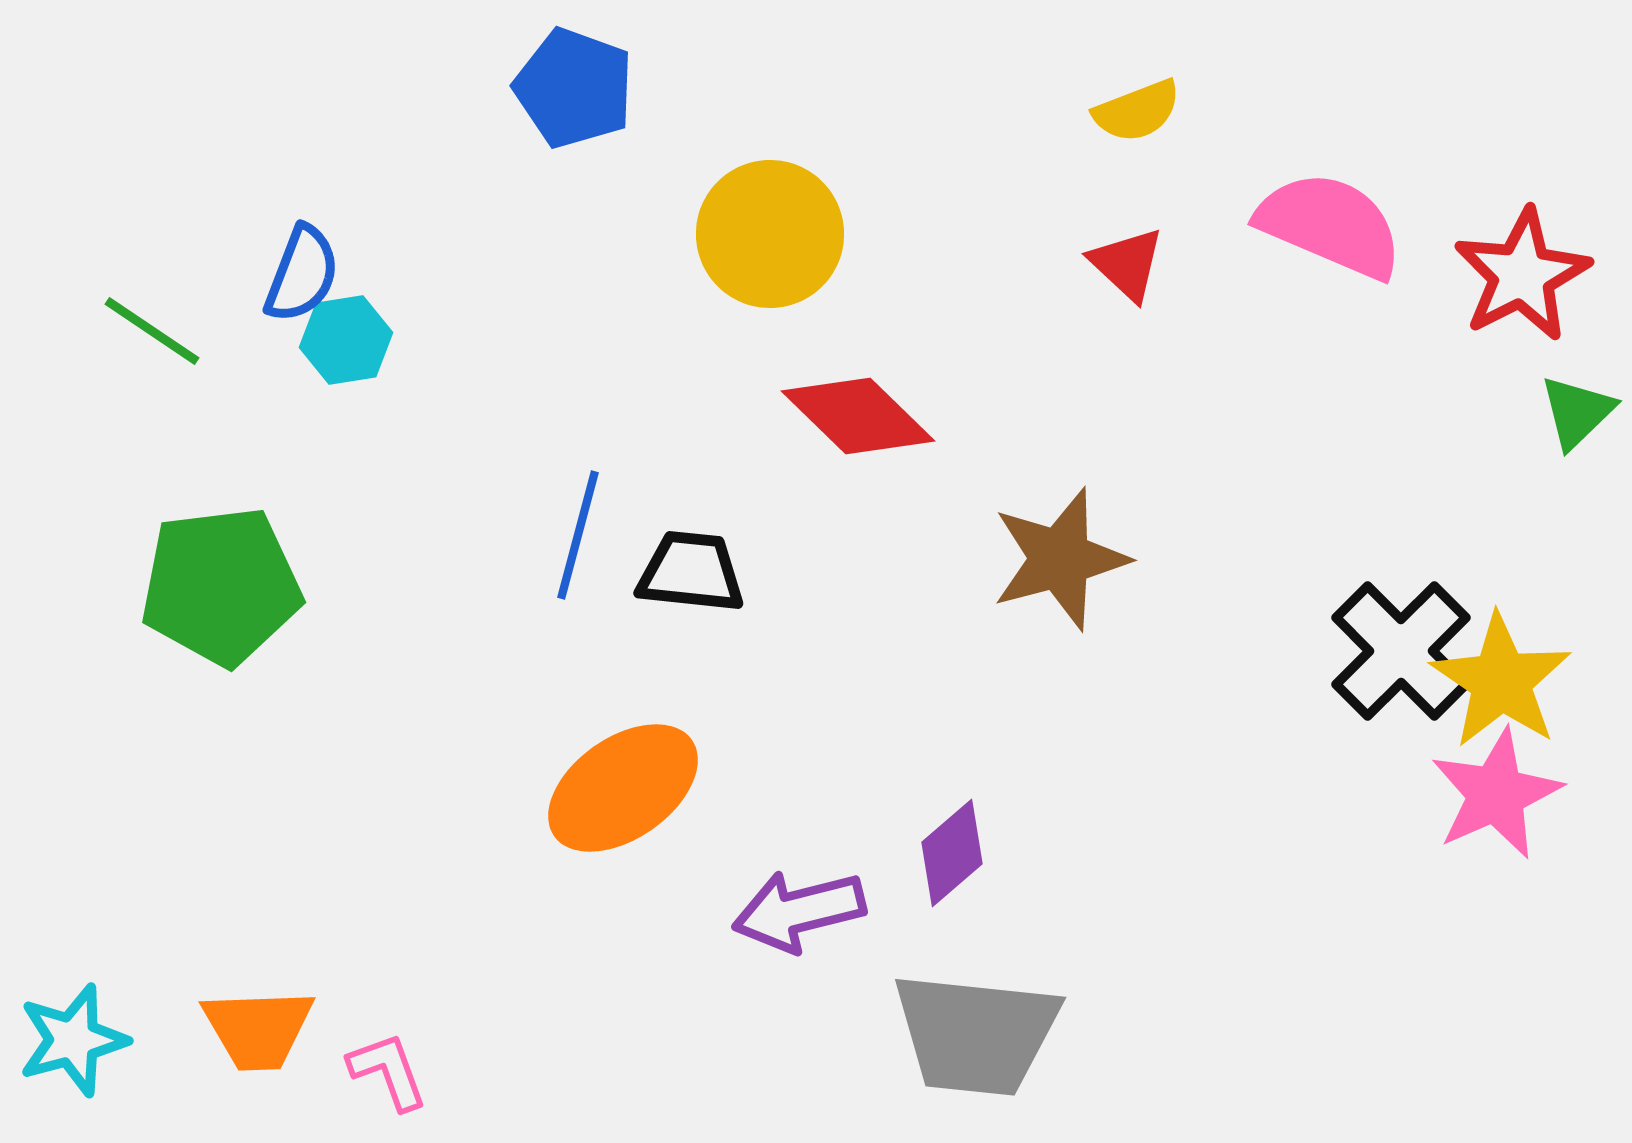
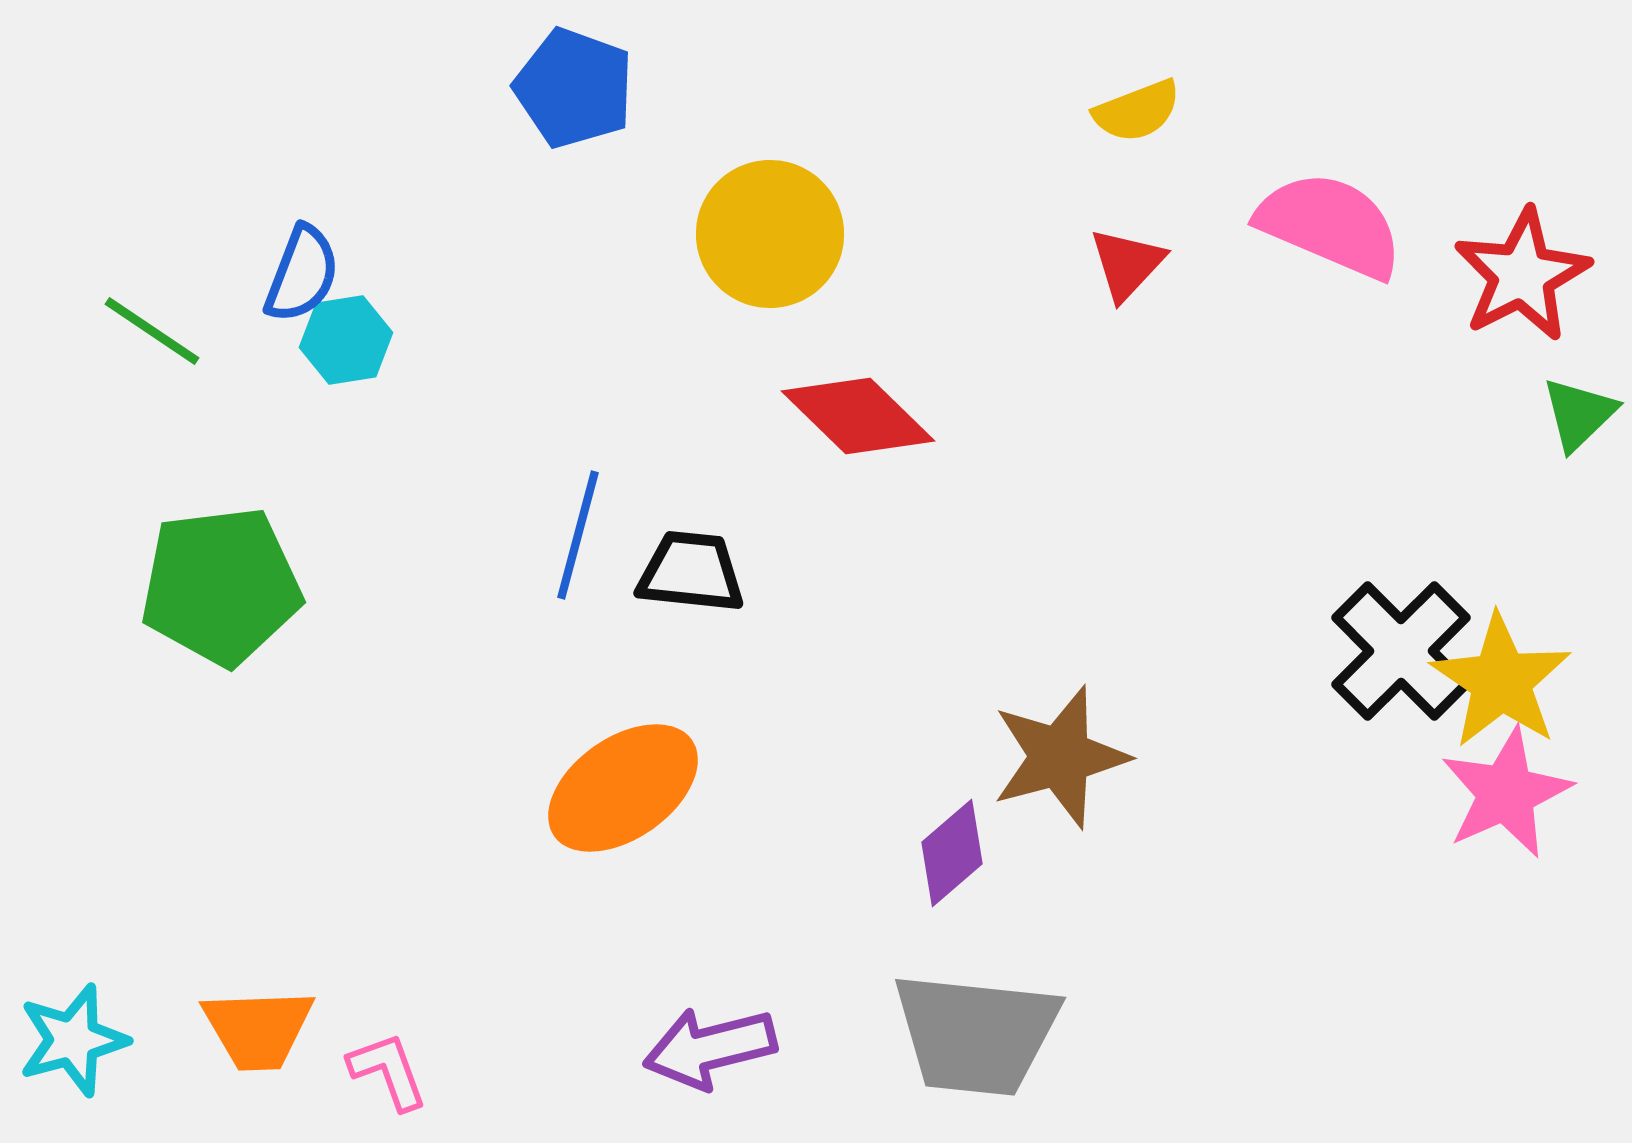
red triangle: rotated 30 degrees clockwise
green triangle: moved 2 px right, 2 px down
brown star: moved 198 px down
pink star: moved 10 px right, 1 px up
purple arrow: moved 89 px left, 137 px down
